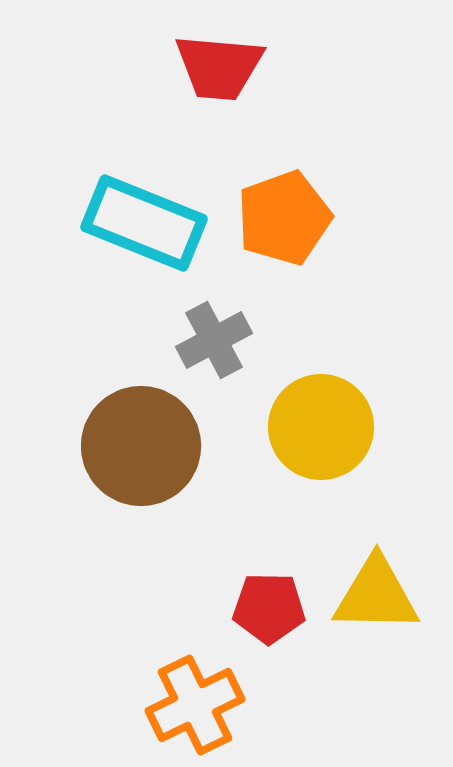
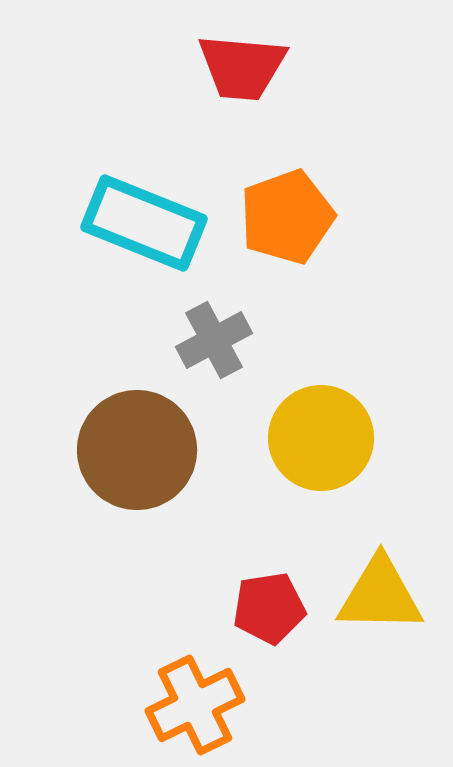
red trapezoid: moved 23 px right
orange pentagon: moved 3 px right, 1 px up
yellow circle: moved 11 px down
brown circle: moved 4 px left, 4 px down
yellow triangle: moved 4 px right
red pentagon: rotated 10 degrees counterclockwise
